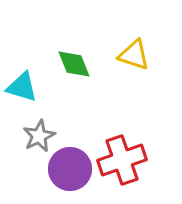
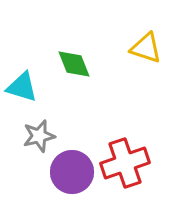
yellow triangle: moved 12 px right, 7 px up
gray star: rotated 12 degrees clockwise
red cross: moved 3 px right, 3 px down
purple circle: moved 2 px right, 3 px down
